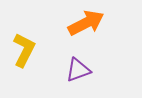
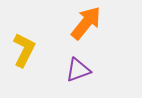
orange arrow: rotated 24 degrees counterclockwise
